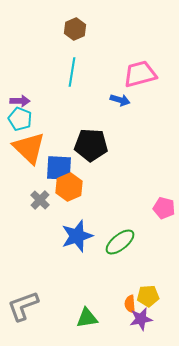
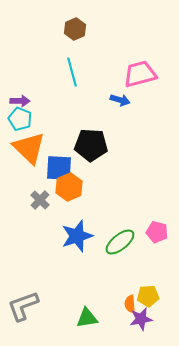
cyan line: rotated 24 degrees counterclockwise
pink pentagon: moved 7 px left, 24 px down
